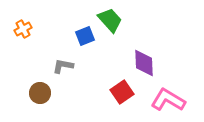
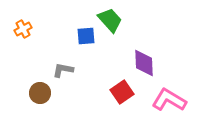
blue square: moved 1 px right; rotated 18 degrees clockwise
gray L-shape: moved 4 px down
pink L-shape: moved 1 px right
